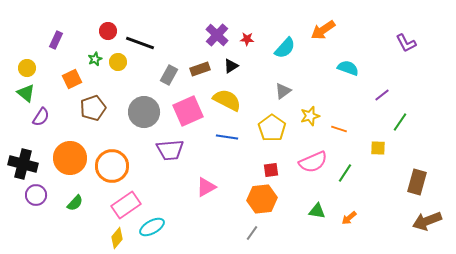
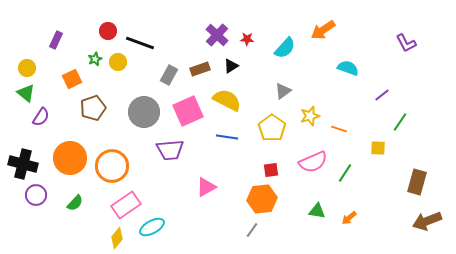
gray line at (252, 233): moved 3 px up
